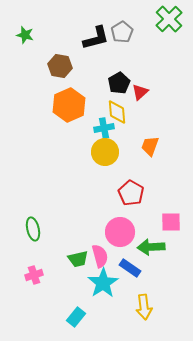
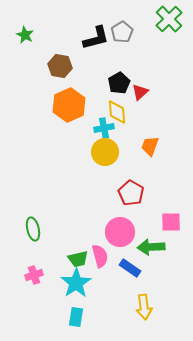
green star: rotated 12 degrees clockwise
cyan star: moved 27 px left
cyan rectangle: rotated 30 degrees counterclockwise
